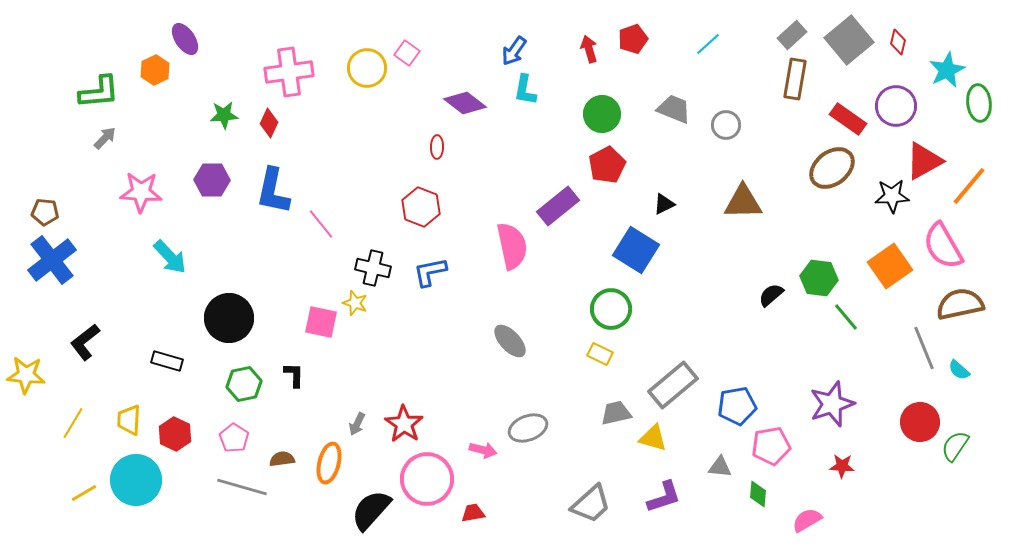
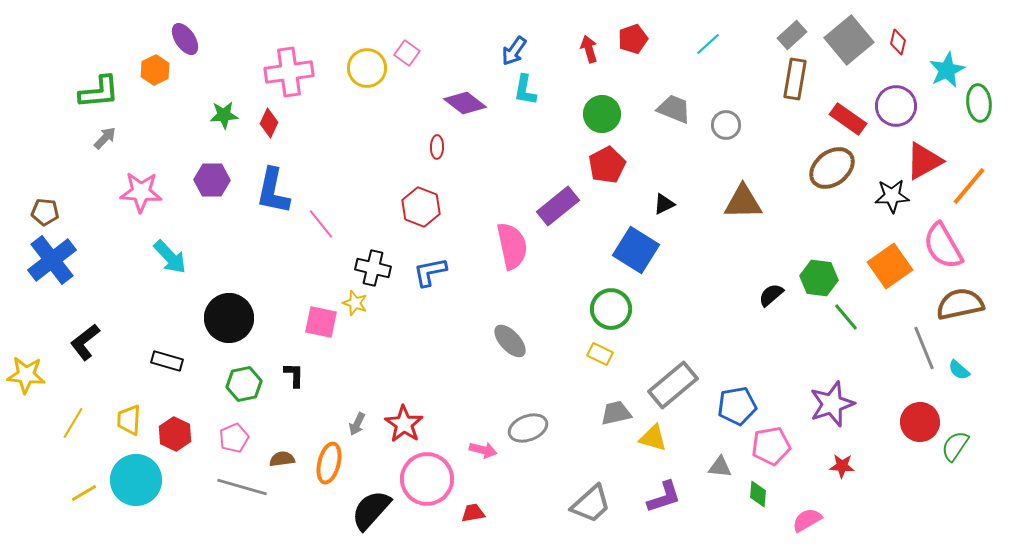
pink pentagon at (234, 438): rotated 16 degrees clockwise
